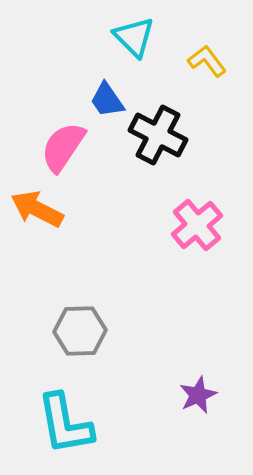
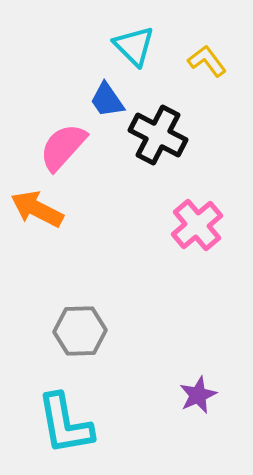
cyan triangle: moved 9 px down
pink semicircle: rotated 8 degrees clockwise
